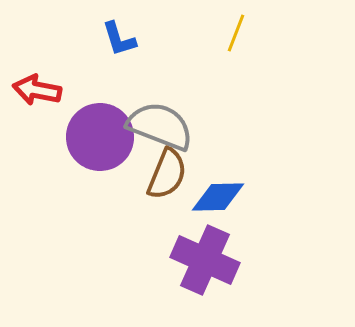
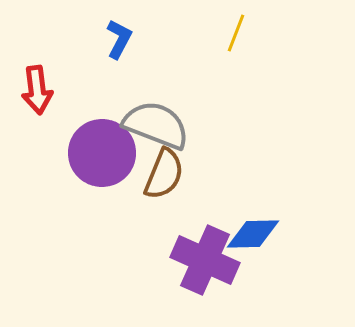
blue L-shape: rotated 135 degrees counterclockwise
red arrow: rotated 108 degrees counterclockwise
gray semicircle: moved 4 px left, 1 px up
purple circle: moved 2 px right, 16 px down
brown semicircle: moved 3 px left
blue diamond: moved 35 px right, 37 px down
